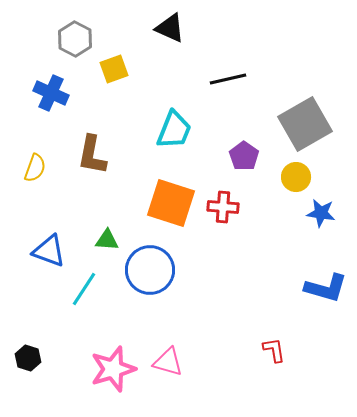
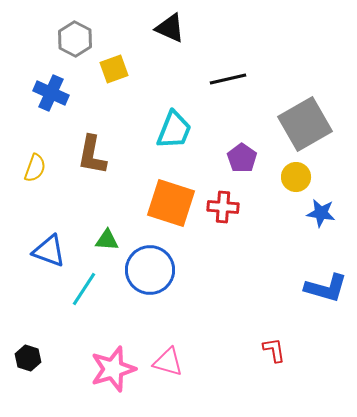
purple pentagon: moved 2 px left, 2 px down
